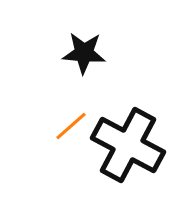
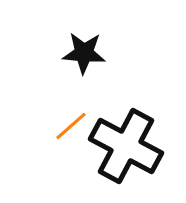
black cross: moved 2 px left, 1 px down
